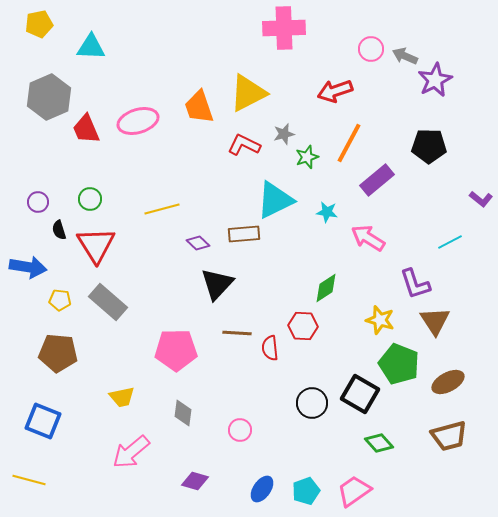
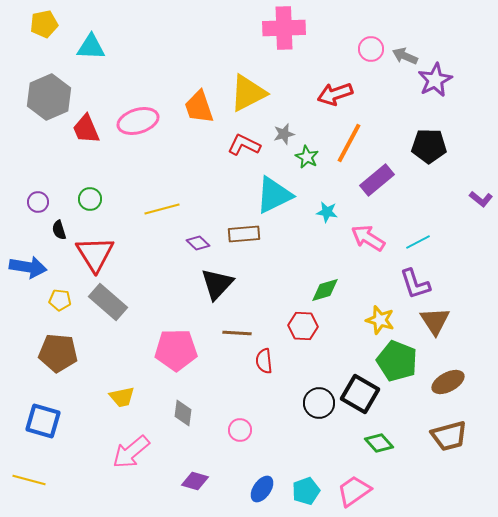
yellow pentagon at (39, 24): moved 5 px right
red arrow at (335, 91): moved 3 px down
green star at (307, 157): rotated 25 degrees counterclockwise
cyan triangle at (275, 200): moved 1 px left, 5 px up
cyan line at (450, 242): moved 32 px left
red triangle at (96, 245): moved 1 px left, 9 px down
green diamond at (326, 288): moved 1 px left, 2 px down; rotated 16 degrees clockwise
red semicircle at (270, 348): moved 6 px left, 13 px down
green pentagon at (399, 364): moved 2 px left, 3 px up
black circle at (312, 403): moved 7 px right
blue square at (43, 421): rotated 6 degrees counterclockwise
